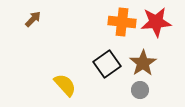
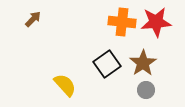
gray circle: moved 6 px right
